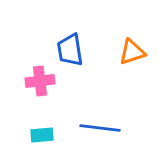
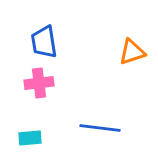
blue trapezoid: moved 26 px left, 8 px up
pink cross: moved 1 px left, 2 px down
cyan rectangle: moved 12 px left, 3 px down
